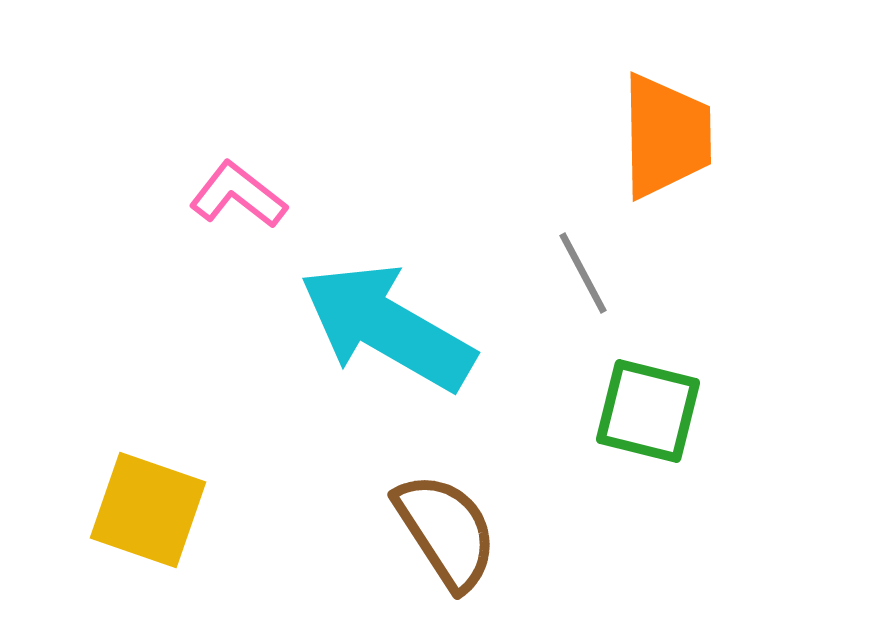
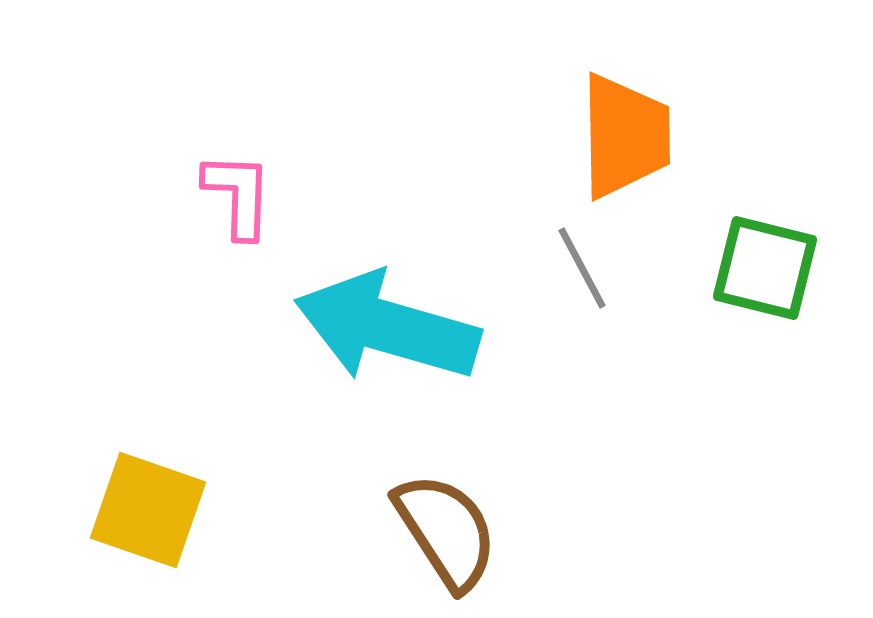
orange trapezoid: moved 41 px left
pink L-shape: rotated 54 degrees clockwise
gray line: moved 1 px left, 5 px up
cyan arrow: rotated 14 degrees counterclockwise
green square: moved 117 px right, 143 px up
